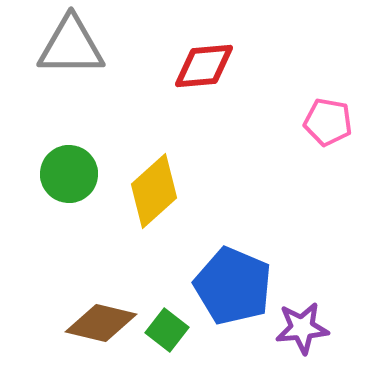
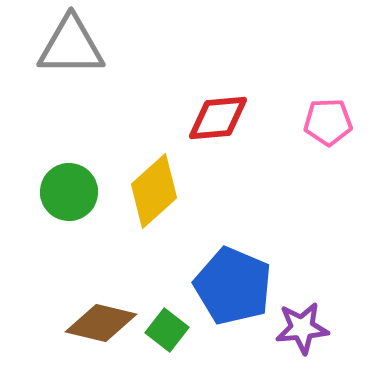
red diamond: moved 14 px right, 52 px down
pink pentagon: rotated 12 degrees counterclockwise
green circle: moved 18 px down
